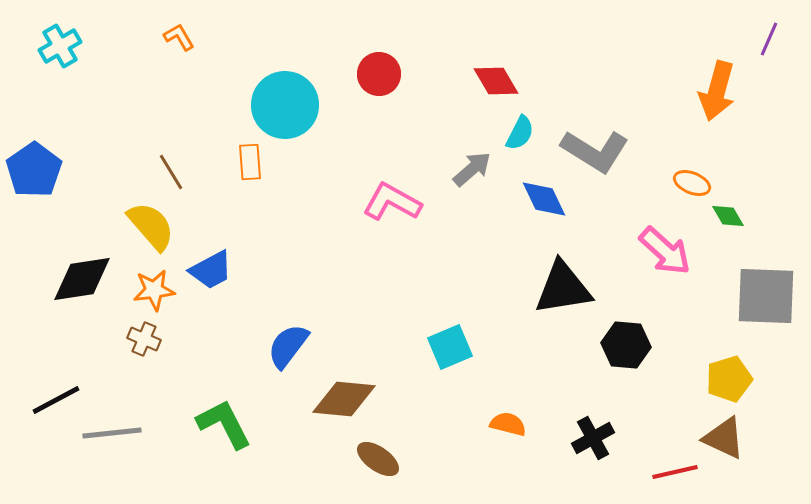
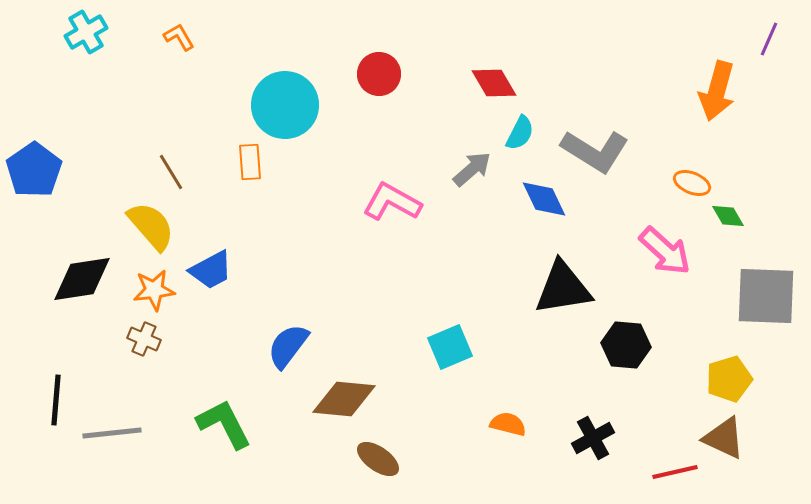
cyan cross: moved 26 px right, 14 px up
red diamond: moved 2 px left, 2 px down
black line: rotated 57 degrees counterclockwise
